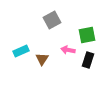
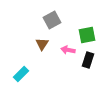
cyan rectangle: moved 23 px down; rotated 21 degrees counterclockwise
brown triangle: moved 15 px up
